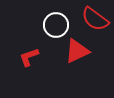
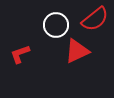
red semicircle: rotated 76 degrees counterclockwise
red L-shape: moved 9 px left, 3 px up
